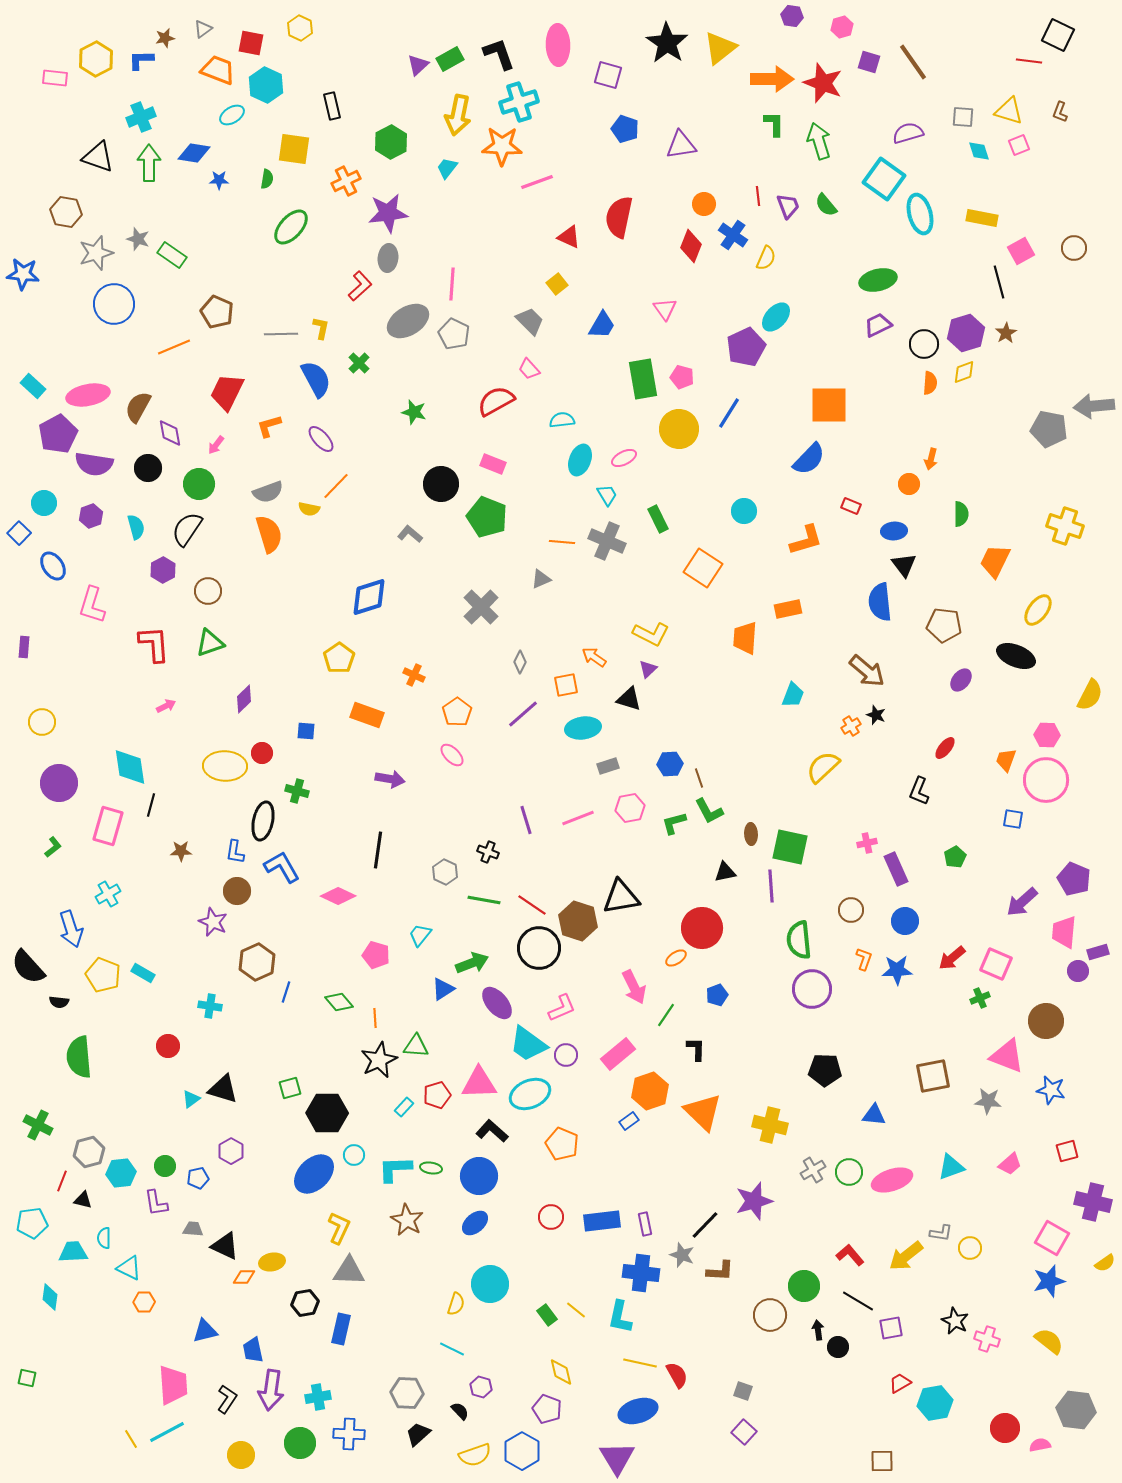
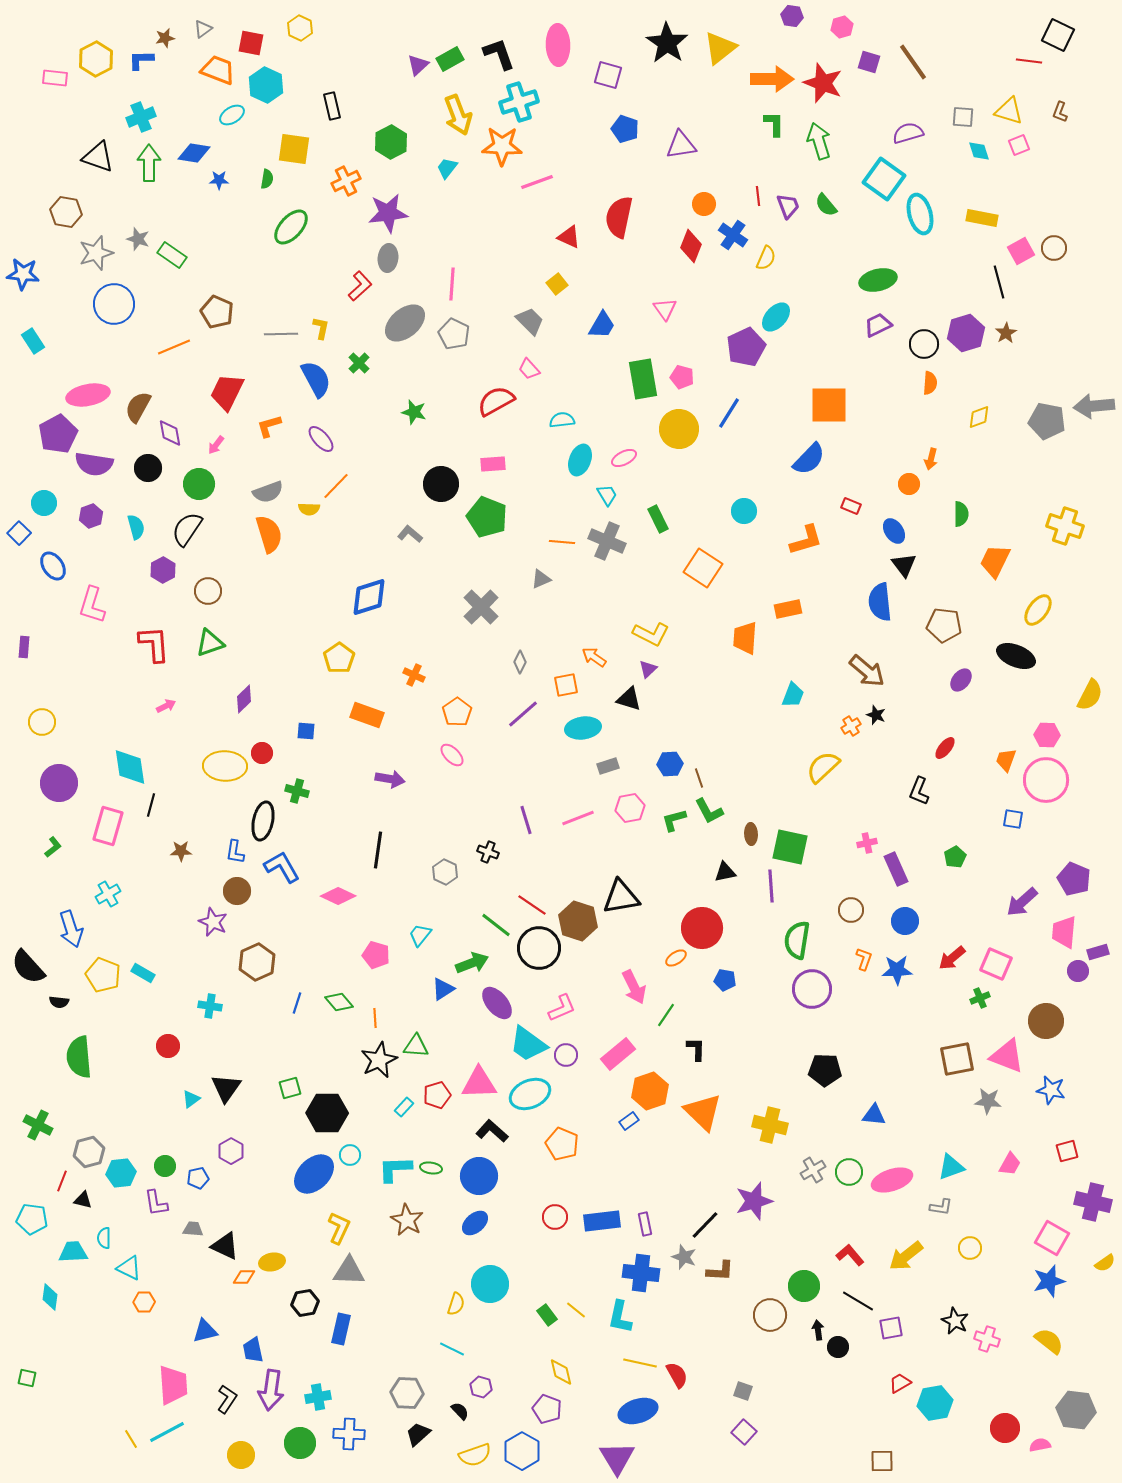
yellow arrow at (458, 115): rotated 33 degrees counterclockwise
brown circle at (1074, 248): moved 20 px left
gray ellipse at (408, 321): moved 3 px left, 2 px down; rotated 9 degrees counterclockwise
yellow diamond at (964, 372): moved 15 px right, 45 px down
cyan rectangle at (33, 386): moved 45 px up; rotated 15 degrees clockwise
gray pentagon at (1049, 429): moved 2 px left, 8 px up
pink rectangle at (493, 464): rotated 25 degrees counterclockwise
yellow semicircle at (309, 509): rotated 10 degrees counterclockwise
blue ellipse at (894, 531): rotated 60 degrees clockwise
green L-shape at (674, 823): moved 3 px up
green line at (484, 900): moved 12 px right, 25 px down; rotated 28 degrees clockwise
green semicircle at (799, 940): moved 2 px left; rotated 15 degrees clockwise
blue line at (286, 992): moved 11 px right, 11 px down
blue pentagon at (717, 995): moved 8 px right, 15 px up; rotated 30 degrees clockwise
brown square at (933, 1076): moved 24 px right, 17 px up
black triangle at (223, 1089): moved 3 px right, 1 px up; rotated 48 degrees clockwise
cyan circle at (354, 1155): moved 4 px left
pink trapezoid at (1010, 1164): rotated 20 degrees counterclockwise
red circle at (551, 1217): moved 4 px right
cyan pentagon at (32, 1223): moved 4 px up; rotated 16 degrees clockwise
gray L-shape at (941, 1233): moved 26 px up
gray star at (682, 1255): moved 2 px right, 2 px down
